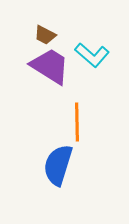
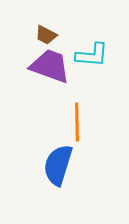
brown trapezoid: moved 1 px right
cyan L-shape: rotated 36 degrees counterclockwise
purple trapezoid: rotated 12 degrees counterclockwise
